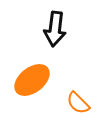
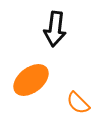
orange ellipse: moved 1 px left
